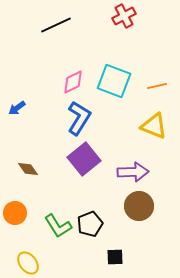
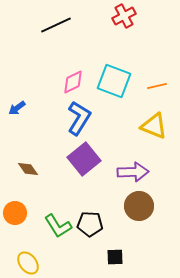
black pentagon: rotated 25 degrees clockwise
